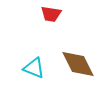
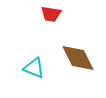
brown diamond: moved 6 px up
